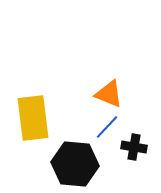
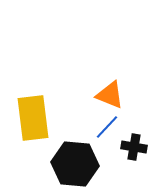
orange triangle: moved 1 px right, 1 px down
